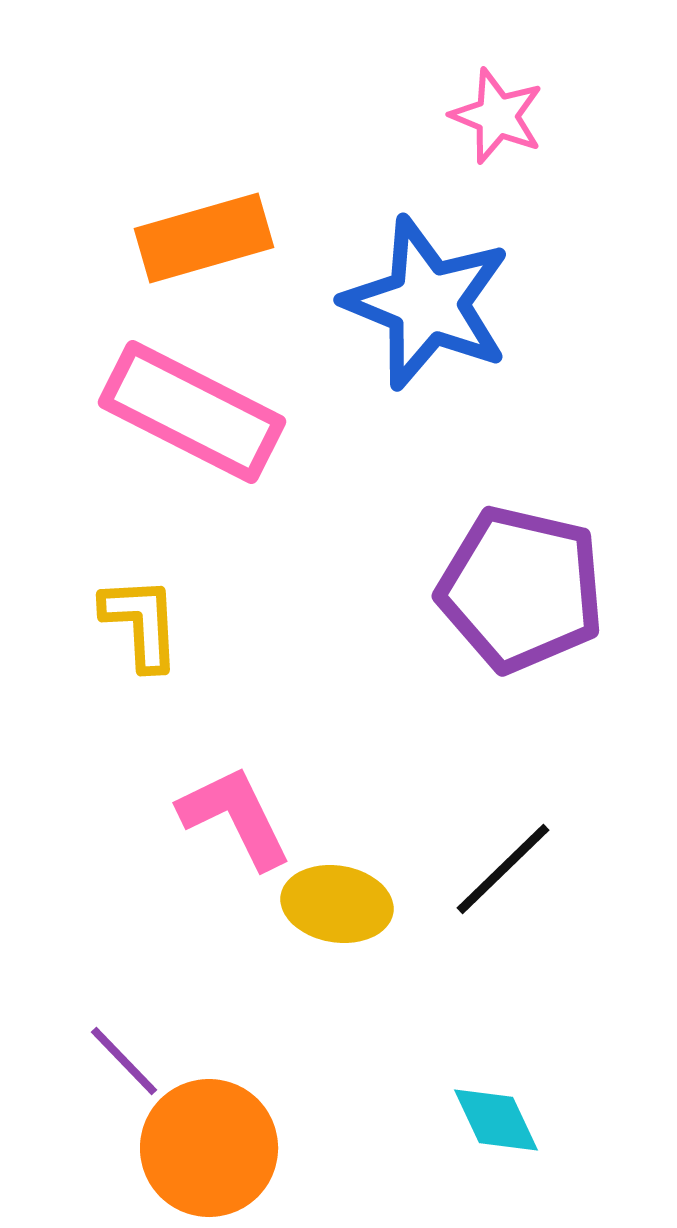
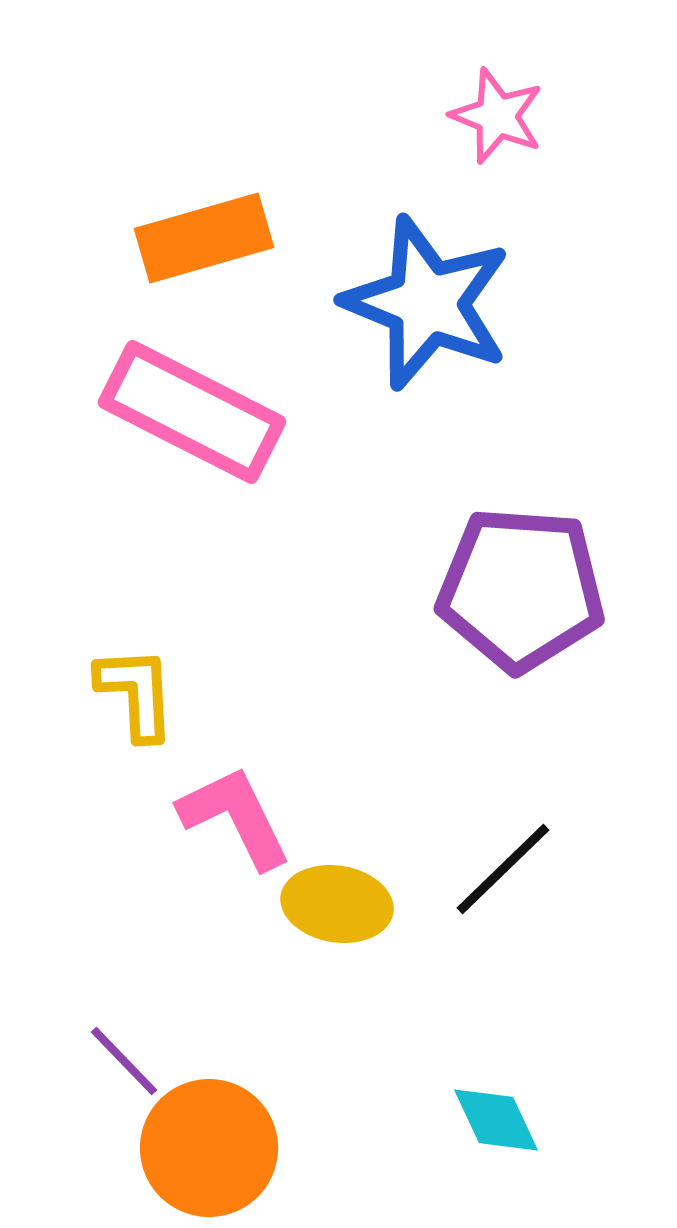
purple pentagon: rotated 9 degrees counterclockwise
yellow L-shape: moved 5 px left, 70 px down
